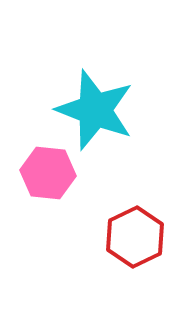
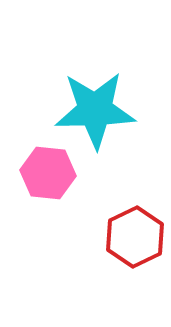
cyan star: rotated 22 degrees counterclockwise
